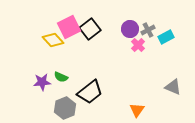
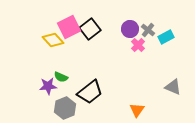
gray cross: rotated 24 degrees counterclockwise
purple star: moved 6 px right, 4 px down
